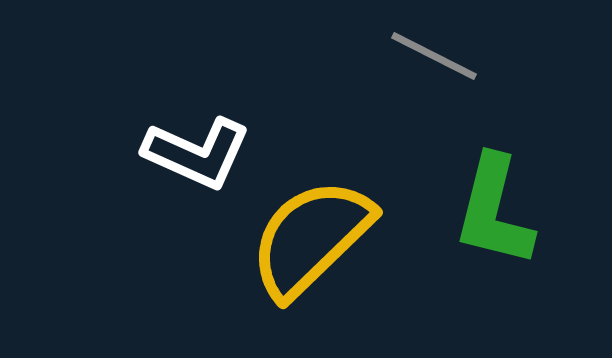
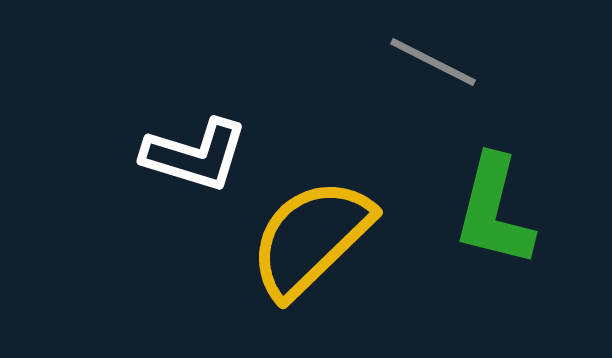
gray line: moved 1 px left, 6 px down
white L-shape: moved 2 px left, 2 px down; rotated 7 degrees counterclockwise
